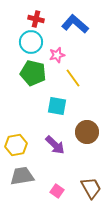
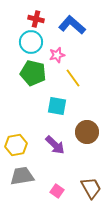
blue L-shape: moved 3 px left, 1 px down
